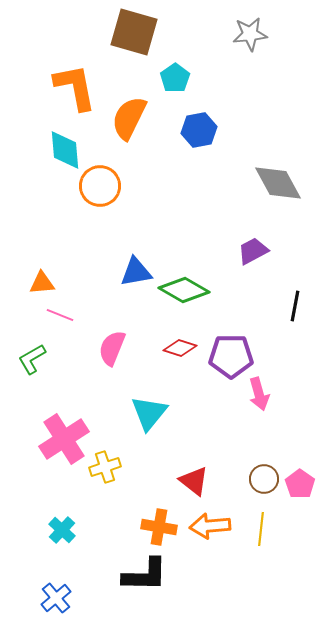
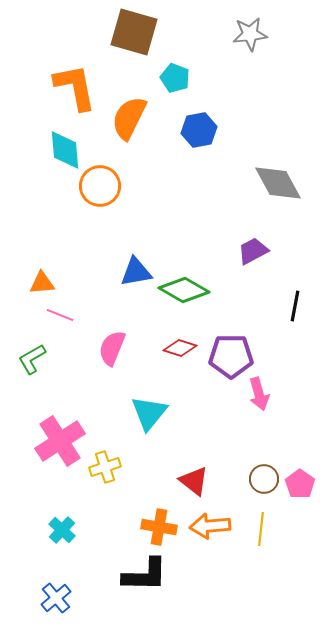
cyan pentagon: rotated 16 degrees counterclockwise
pink cross: moved 4 px left, 2 px down
